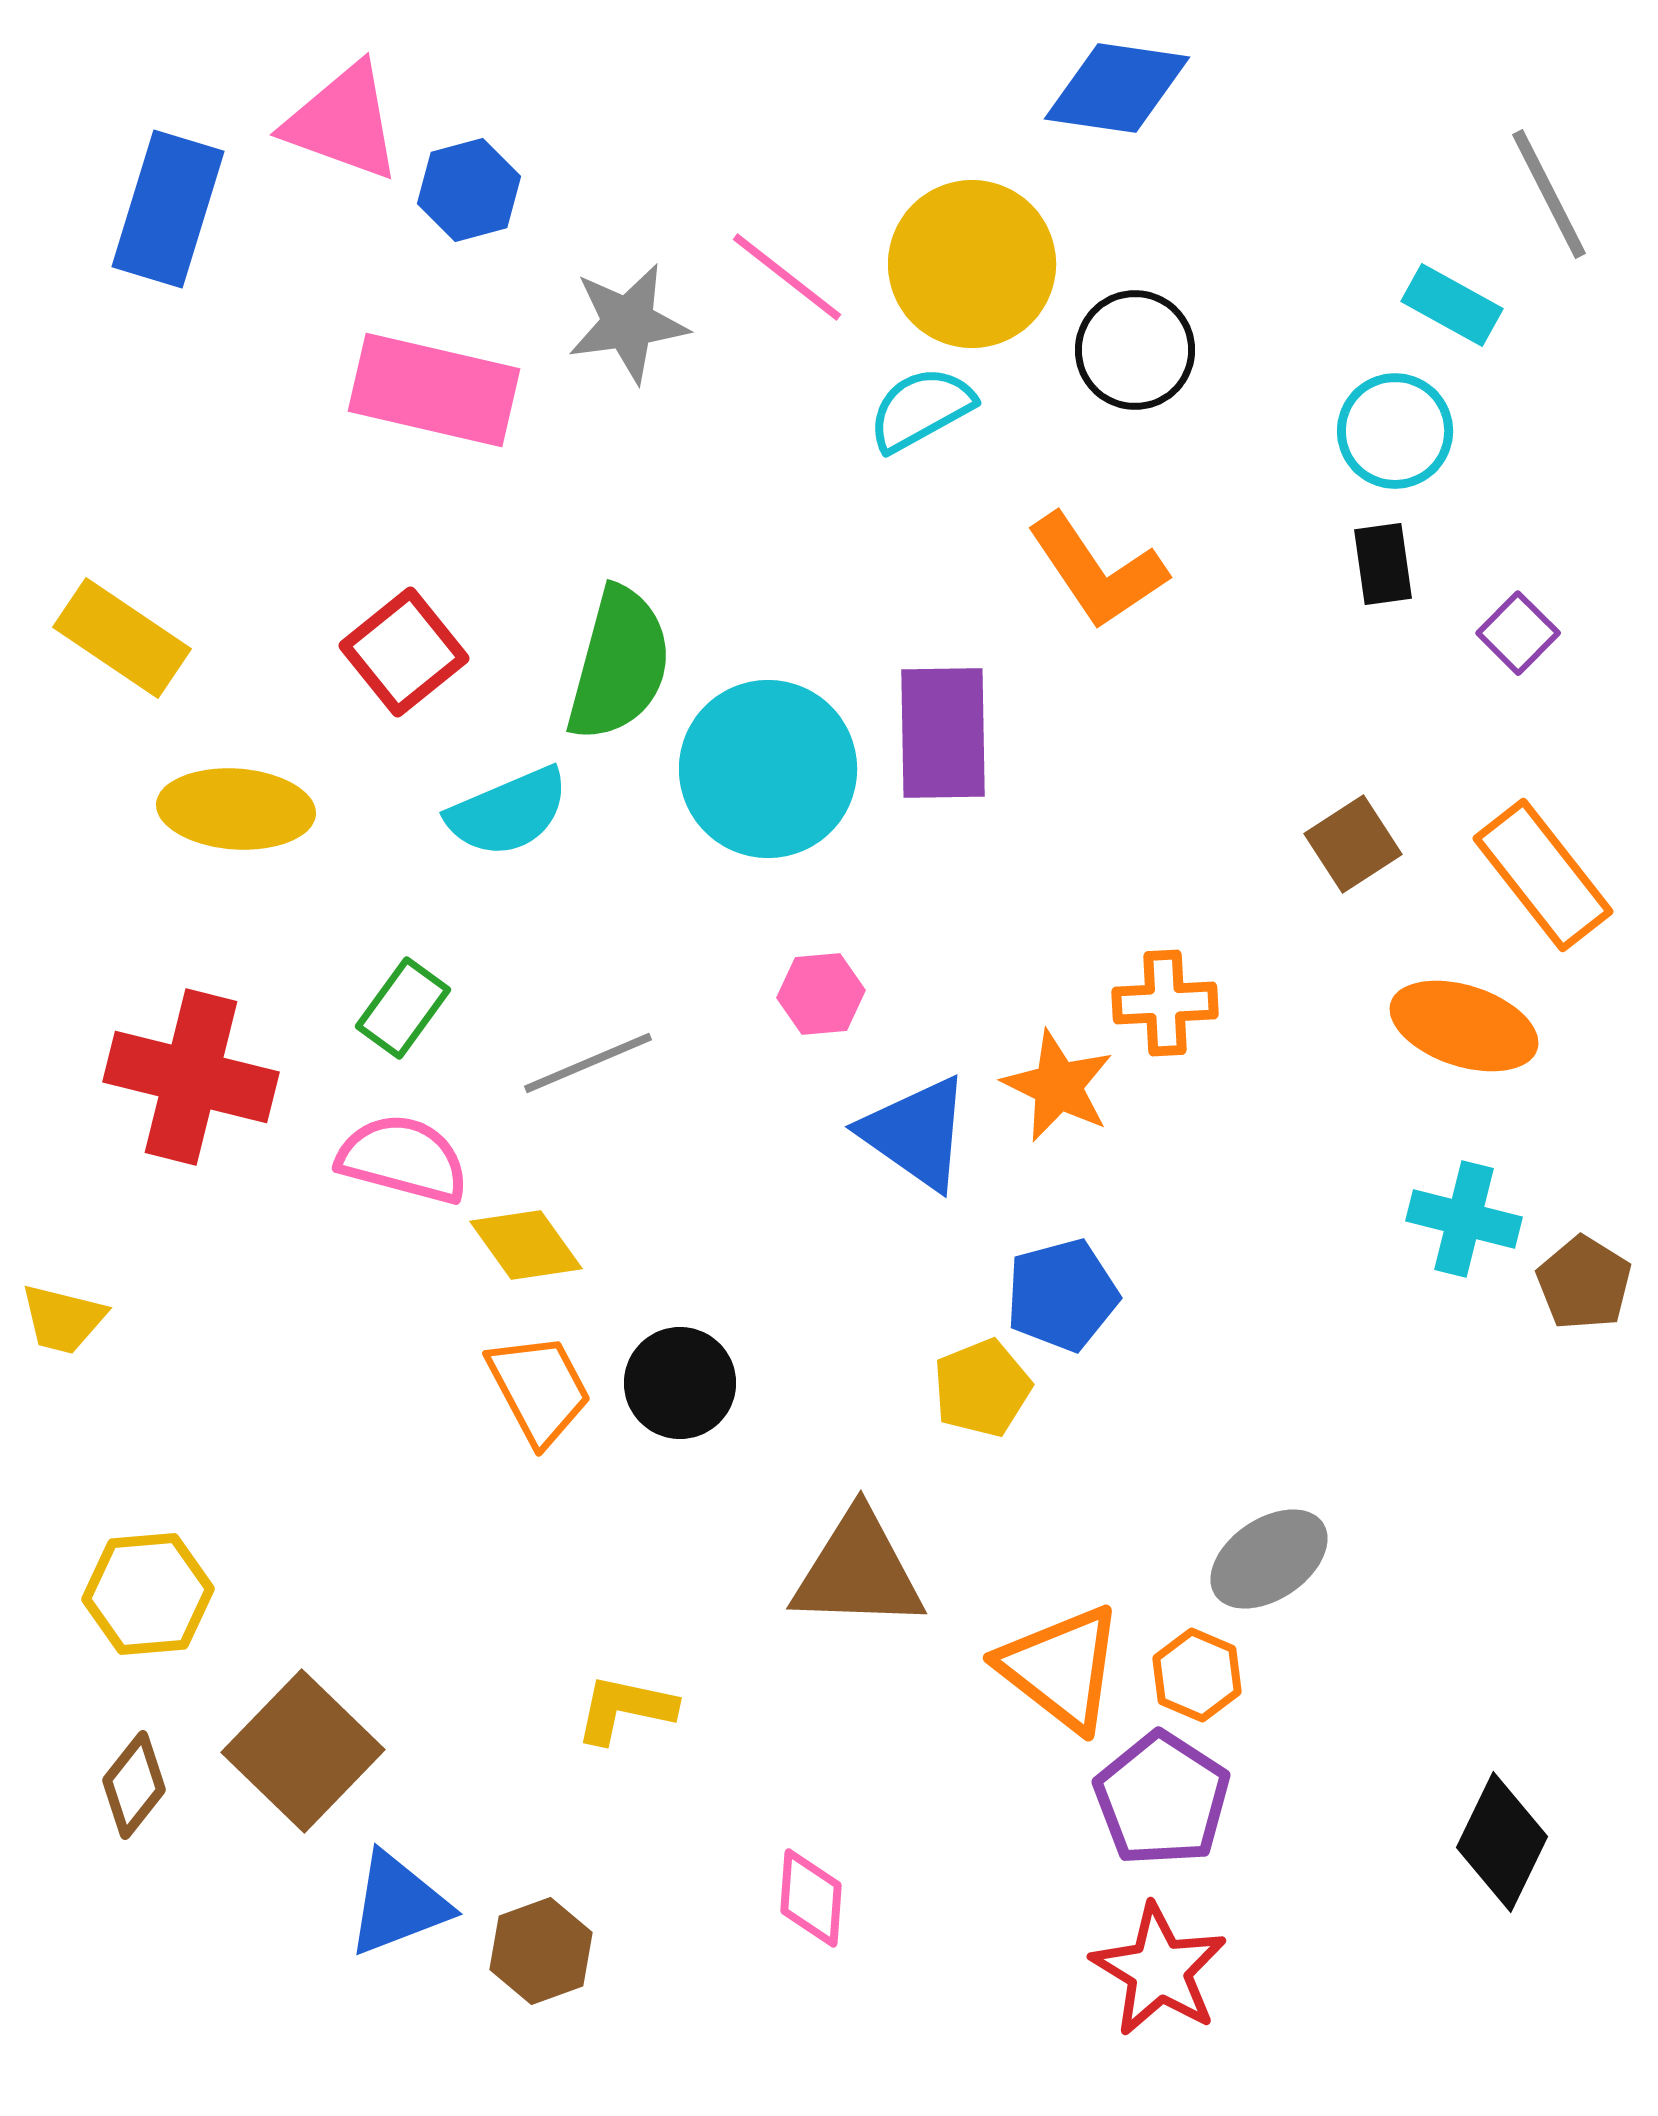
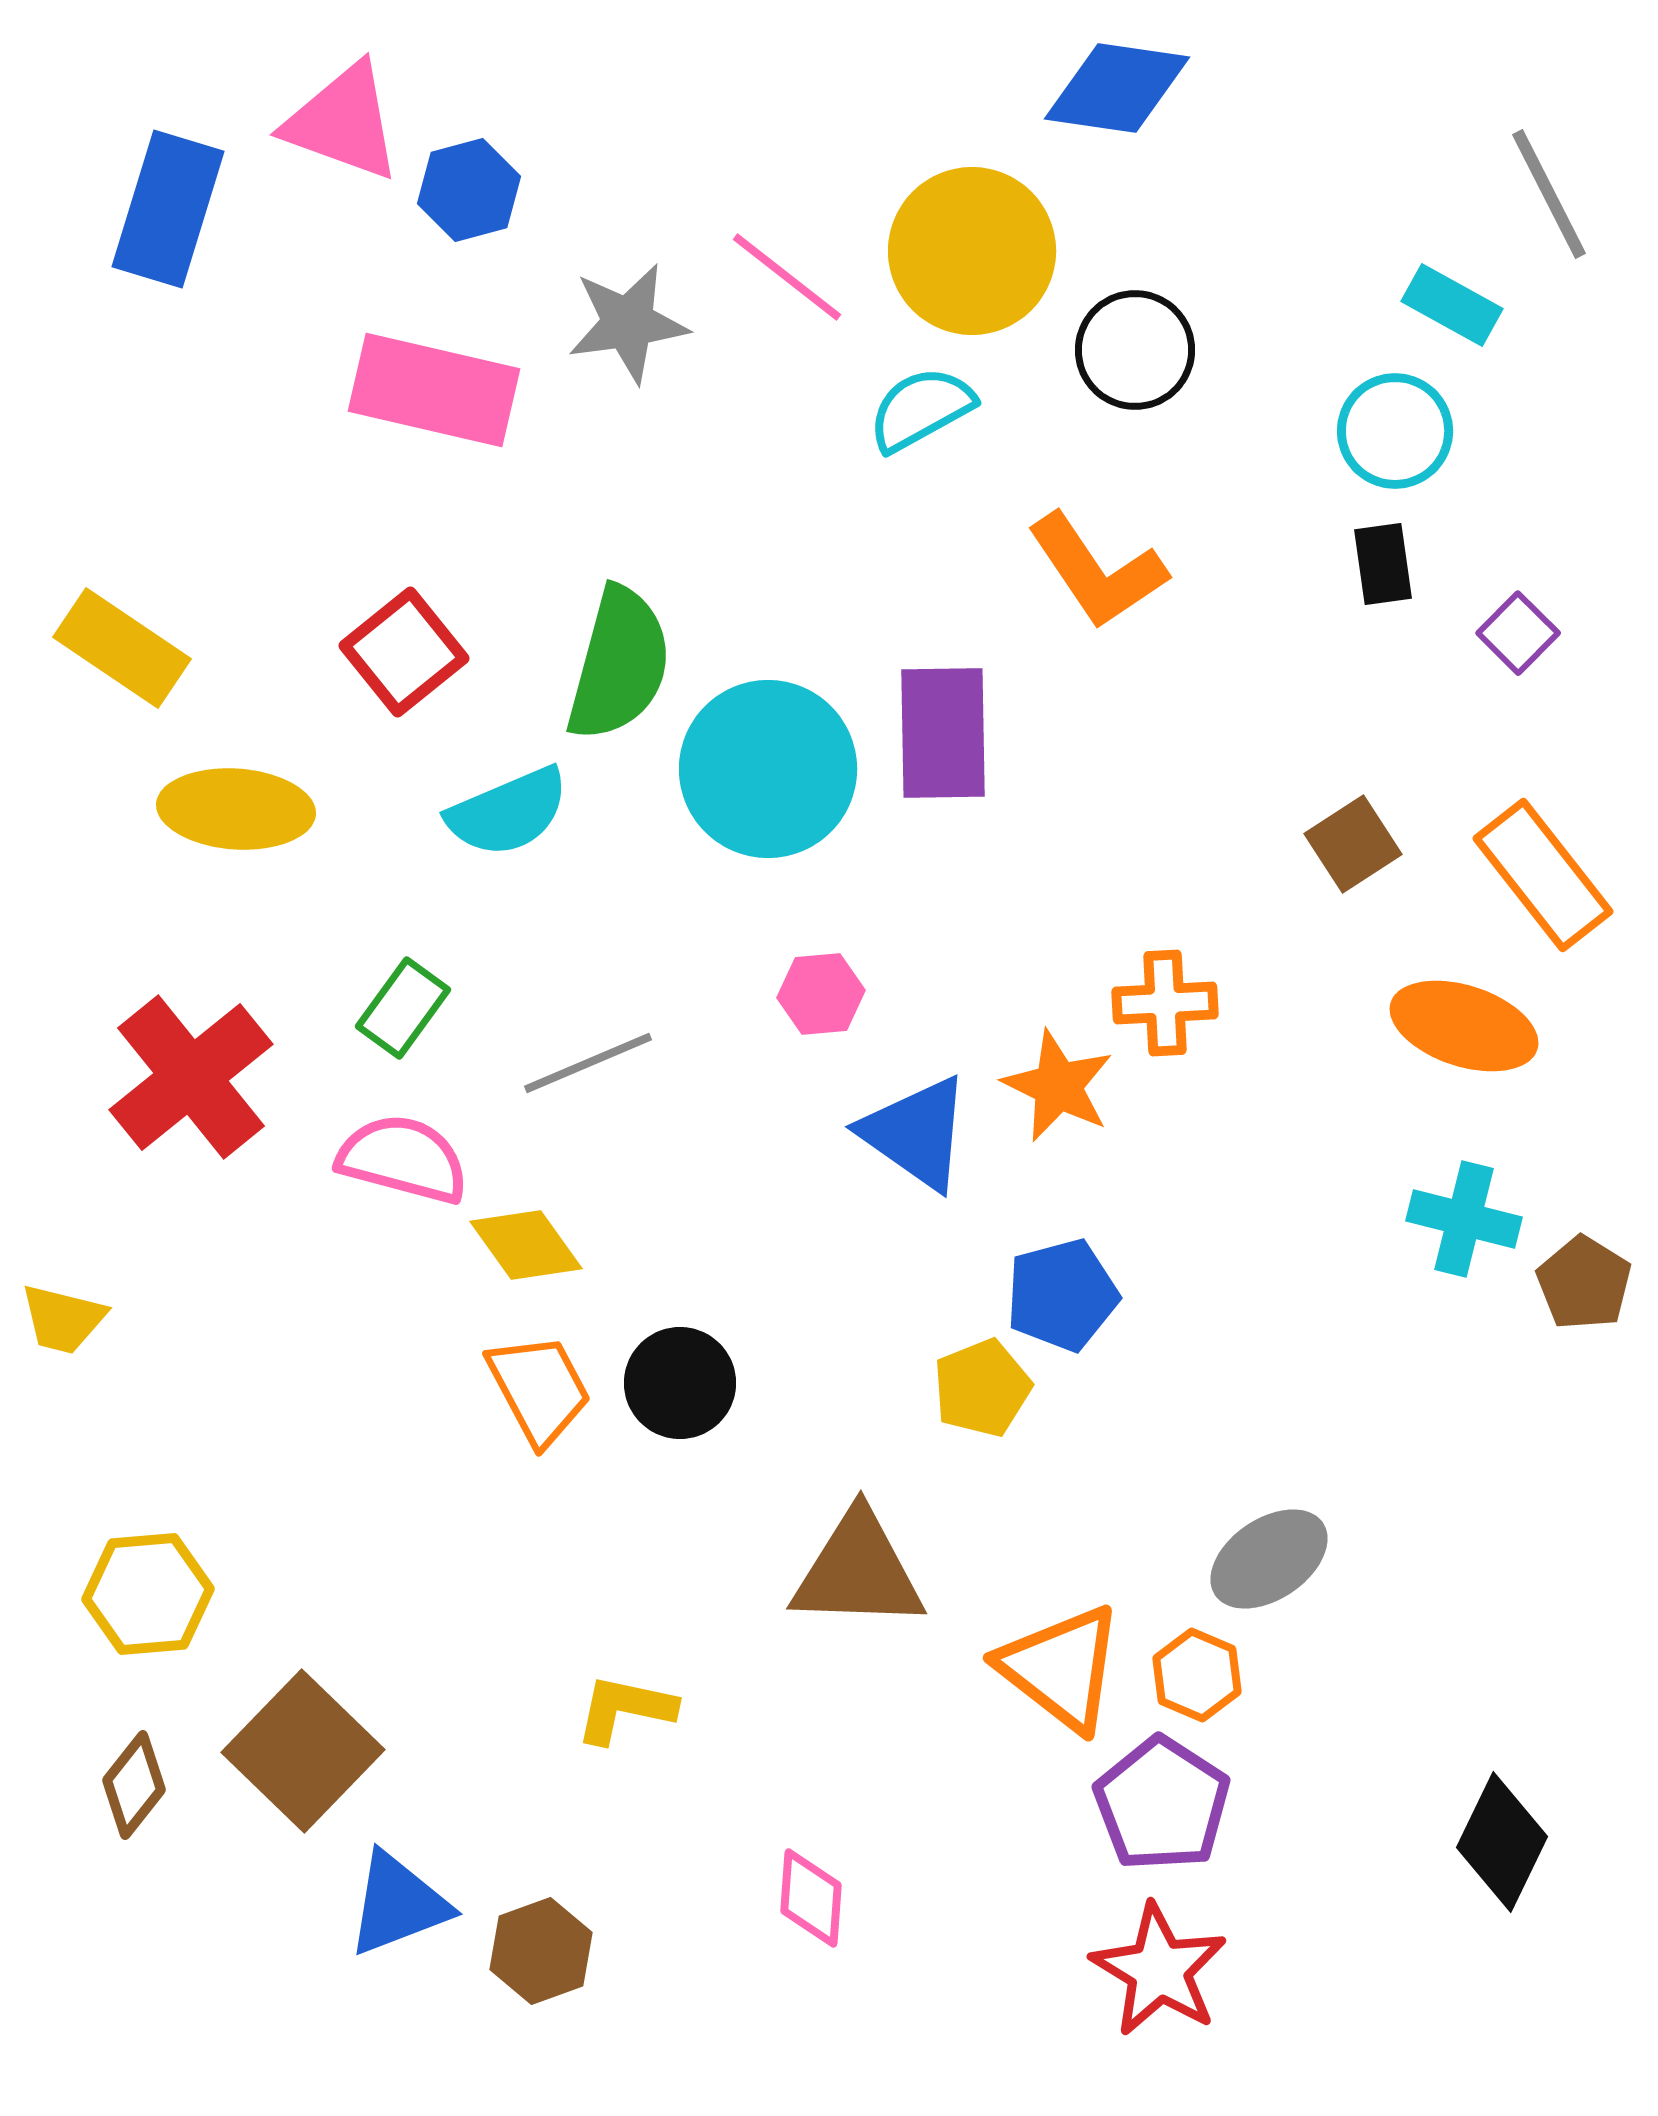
yellow circle at (972, 264): moved 13 px up
yellow rectangle at (122, 638): moved 10 px down
red cross at (191, 1077): rotated 37 degrees clockwise
purple pentagon at (1162, 1799): moved 5 px down
